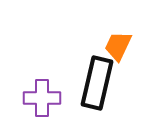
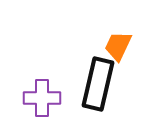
black rectangle: moved 1 px right, 1 px down
